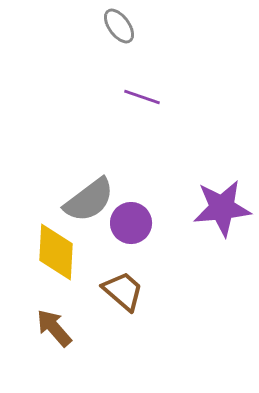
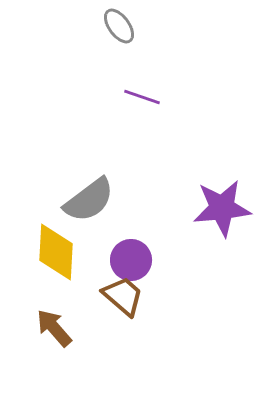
purple circle: moved 37 px down
brown trapezoid: moved 5 px down
